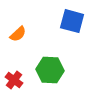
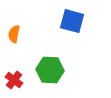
orange semicircle: moved 4 px left; rotated 144 degrees clockwise
